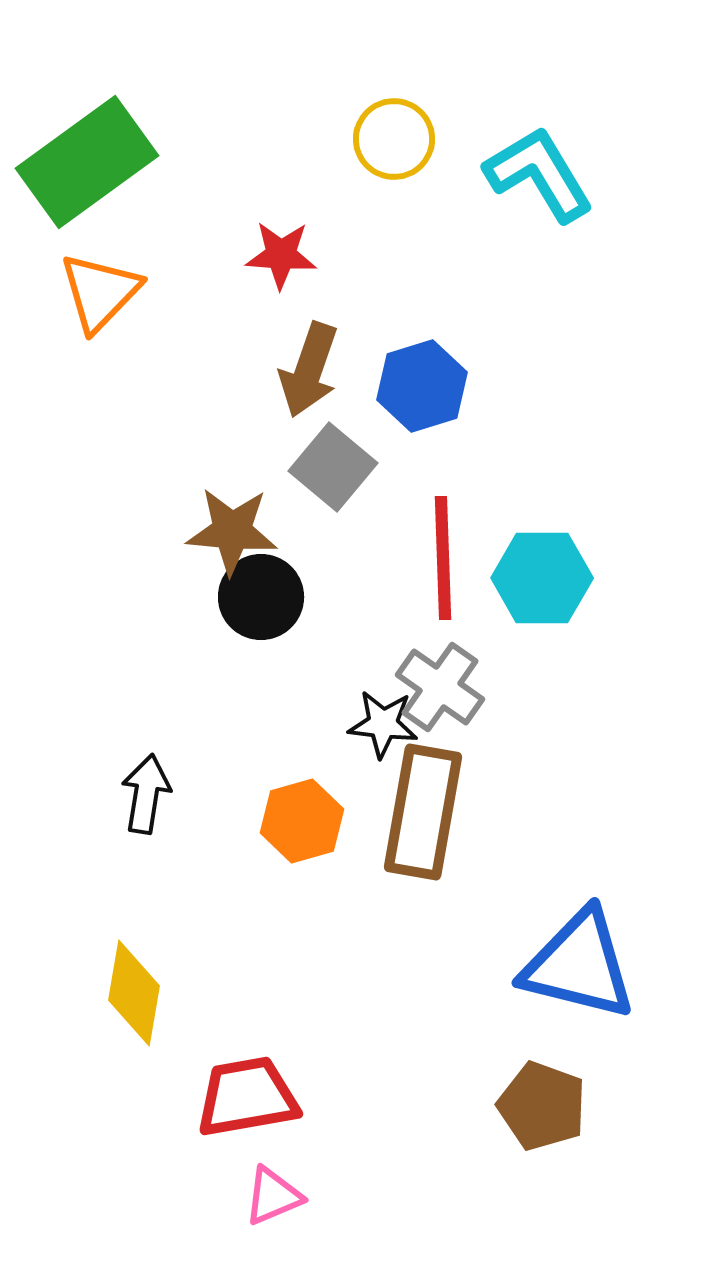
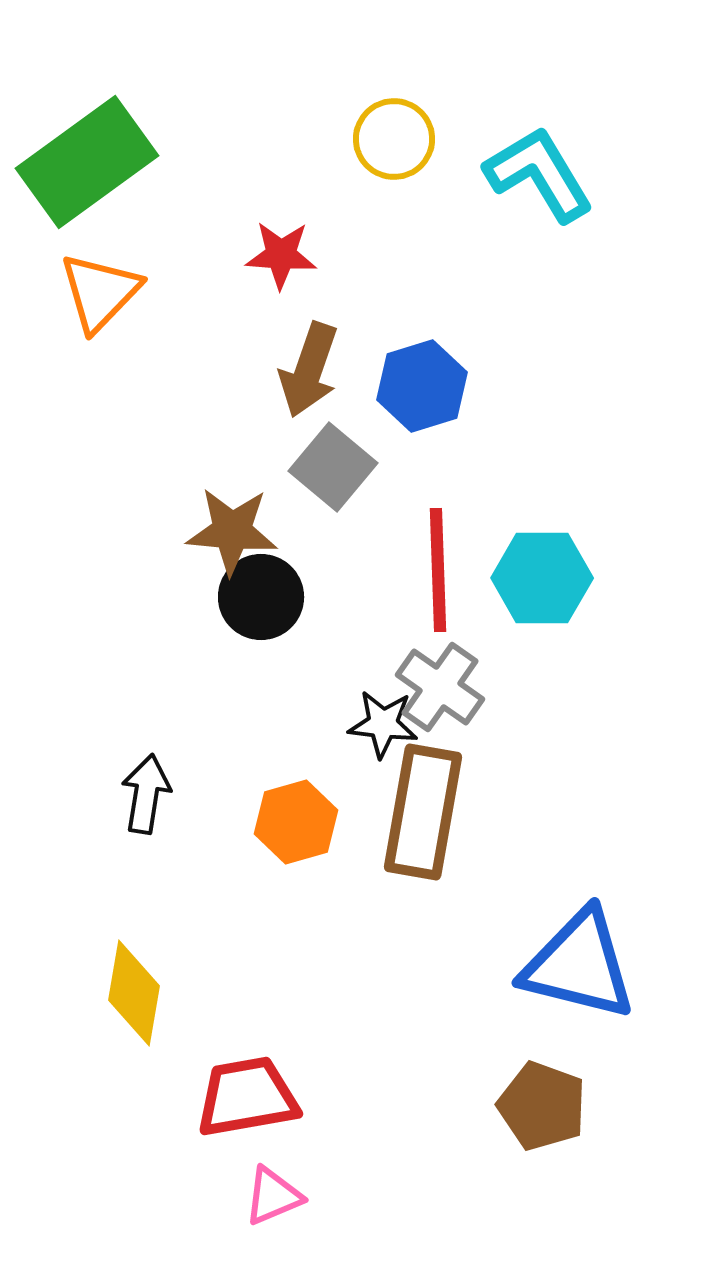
red line: moved 5 px left, 12 px down
orange hexagon: moved 6 px left, 1 px down
